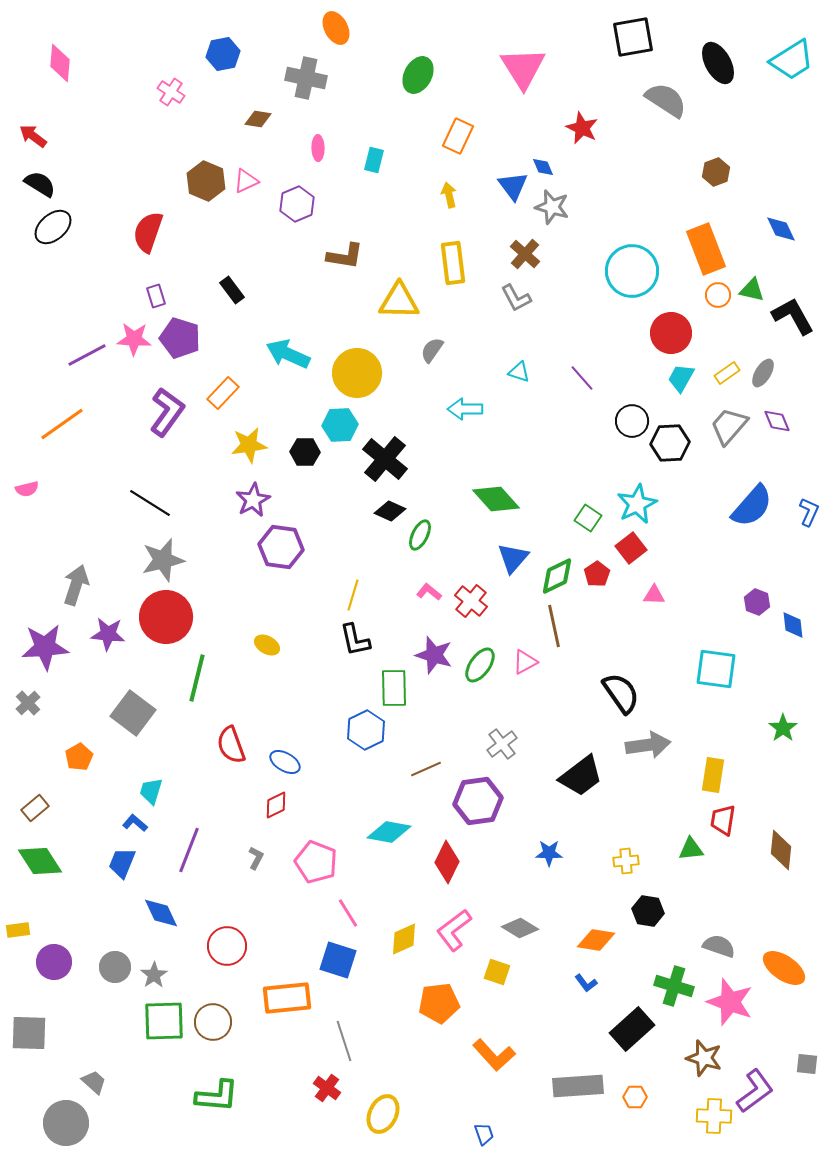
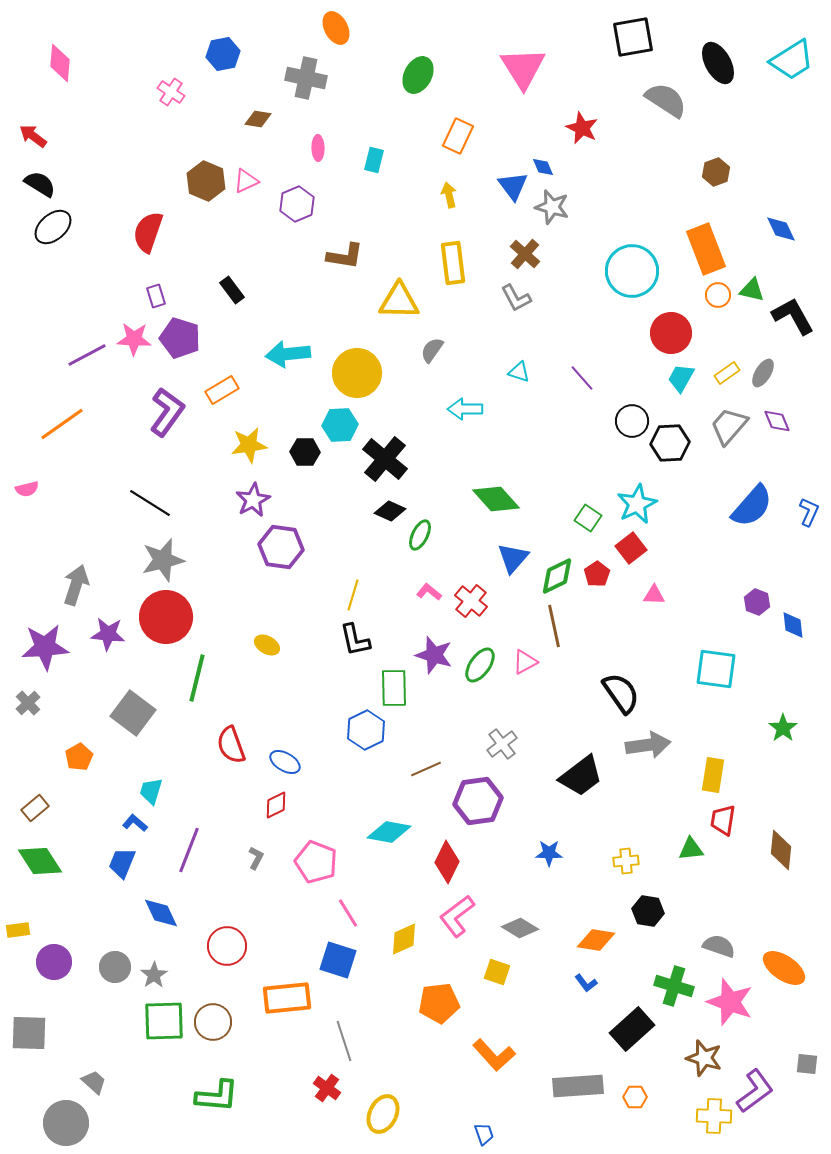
cyan arrow at (288, 354): rotated 30 degrees counterclockwise
orange rectangle at (223, 393): moved 1 px left, 3 px up; rotated 16 degrees clockwise
pink L-shape at (454, 930): moved 3 px right, 14 px up
